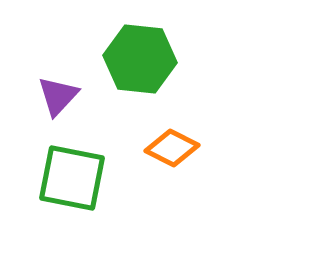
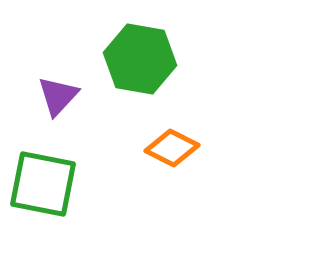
green hexagon: rotated 4 degrees clockwise
green square: moved 29 px left, 6 px down
